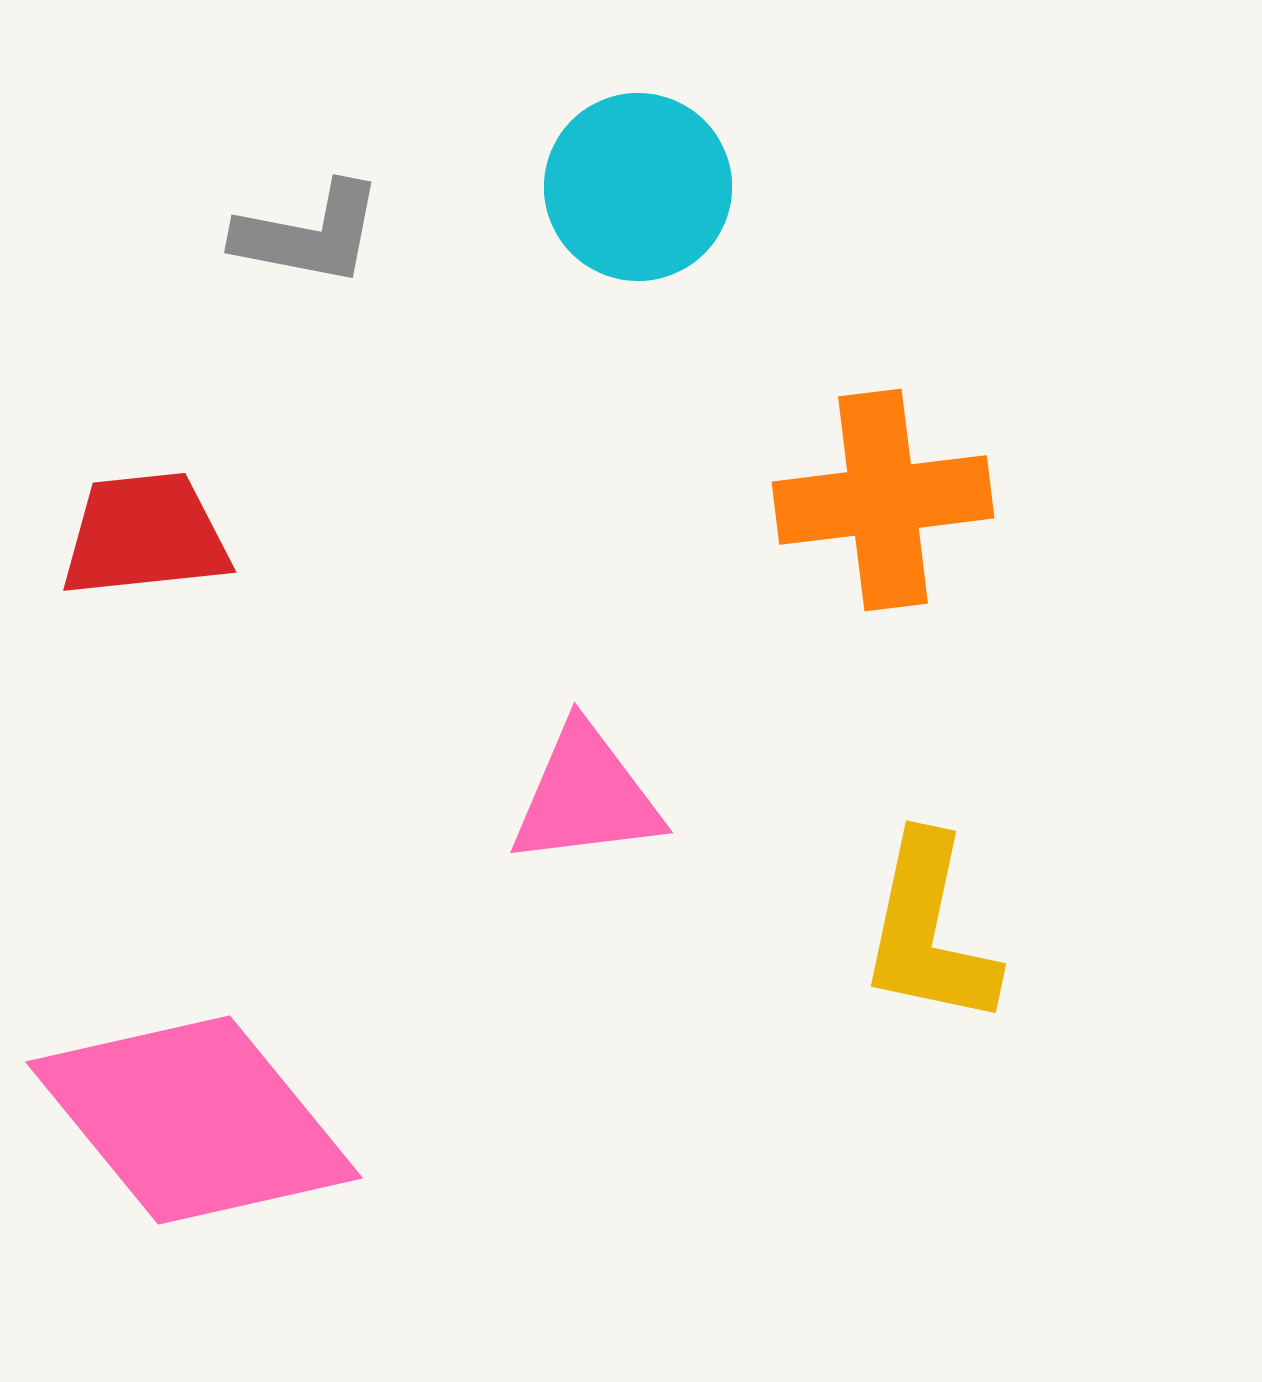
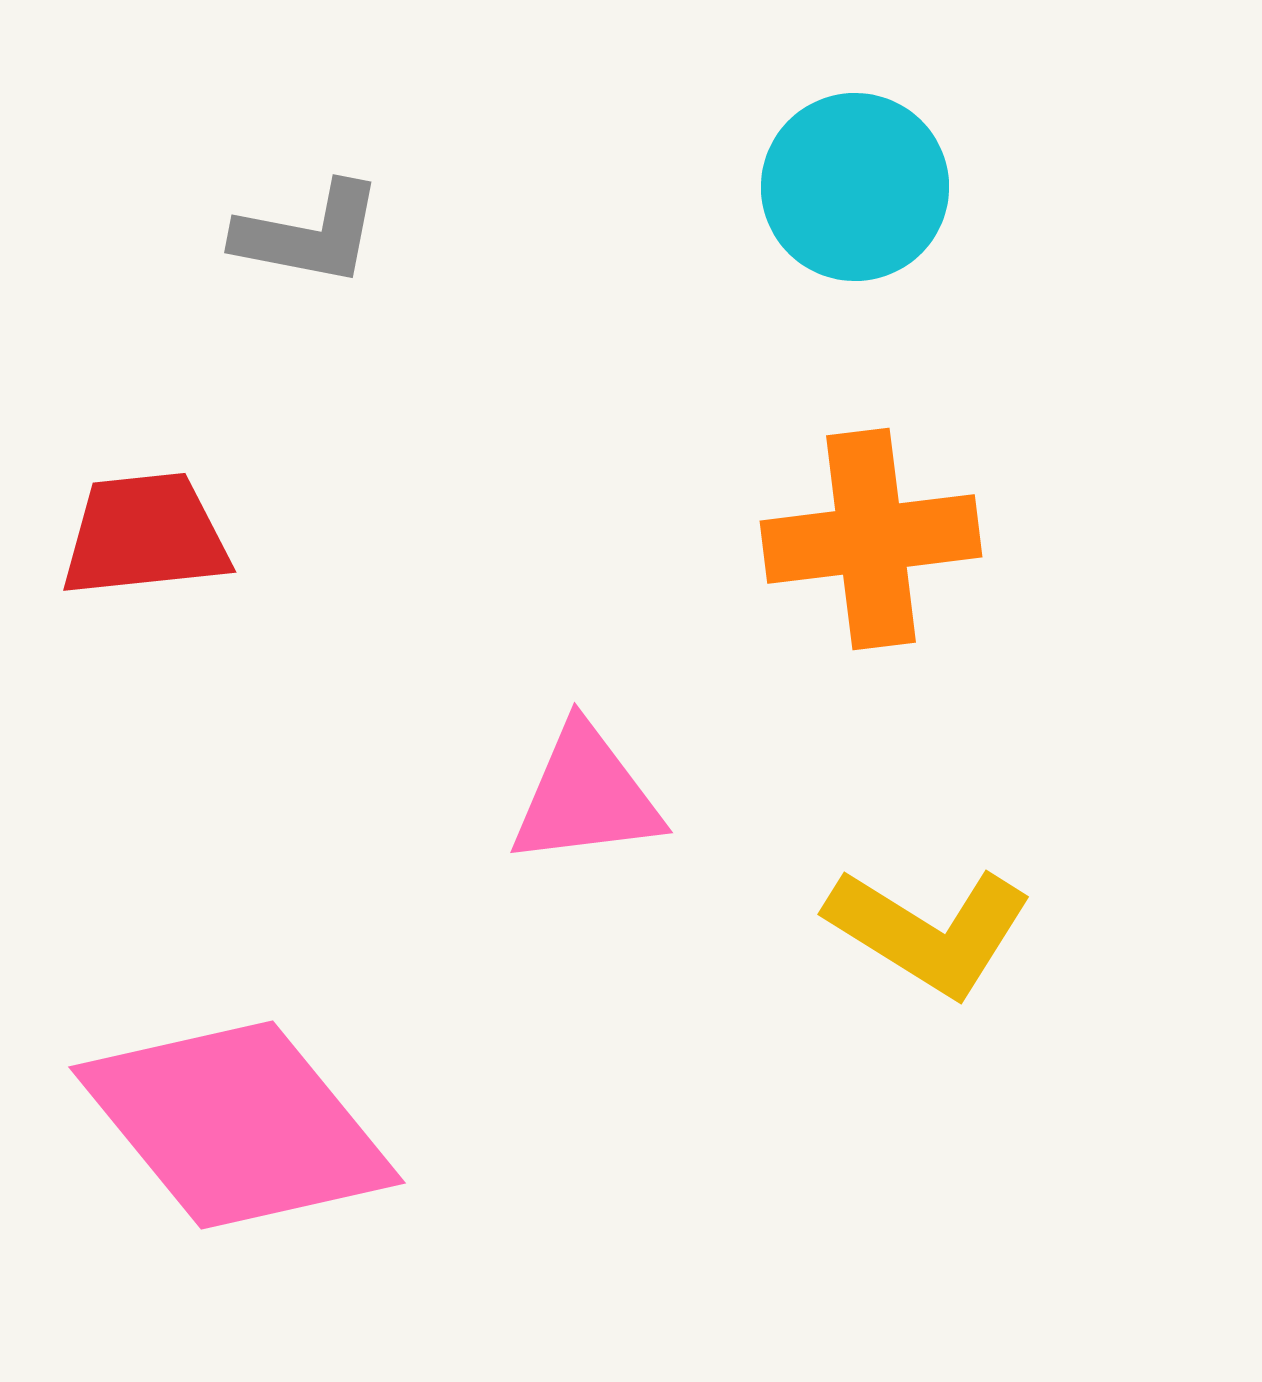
cyan circle: moved 217 px right
orange cross: moved 12 px left, 39 px down
yellow L-shape: rotated 70 degrees counterclockwise
pink diamond: moved 43 px right, 5 px down
